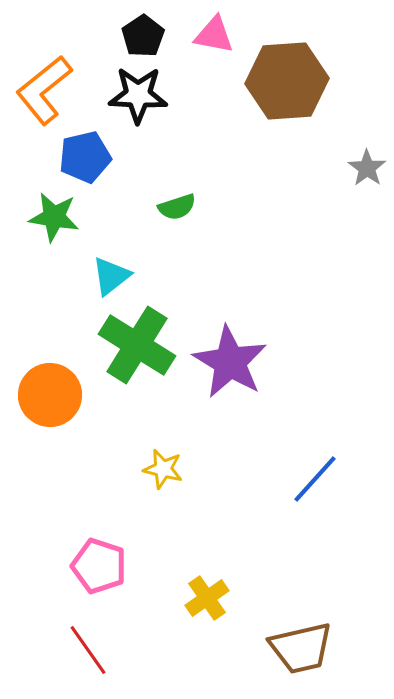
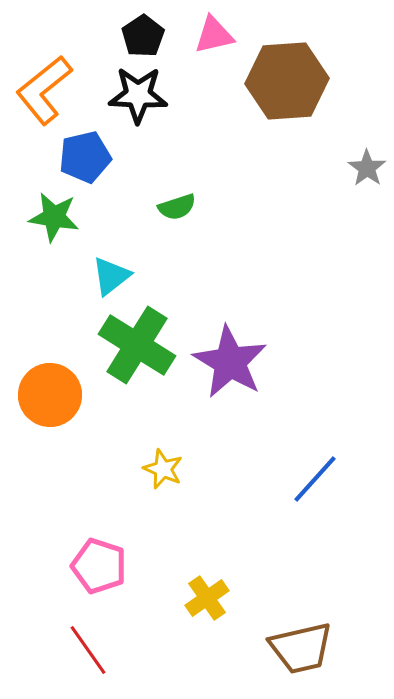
pink triangle: rotated 24 degrees counterclockwise
yellow star: rotated 9 degrees clockwise
